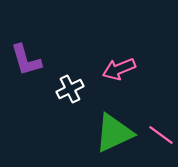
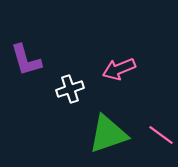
white cross: rotated 8 degrees clockwise
green triangle: moved 6 px left, 1 px down; rotated 6 degrees clockwise
